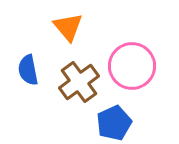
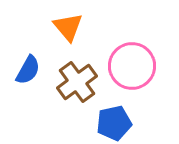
blue semicircle: rotated 140 degrees counterclockwise
brown cross: moved 2 px left
blue pentagon: rotated 12 degrees clockwise
